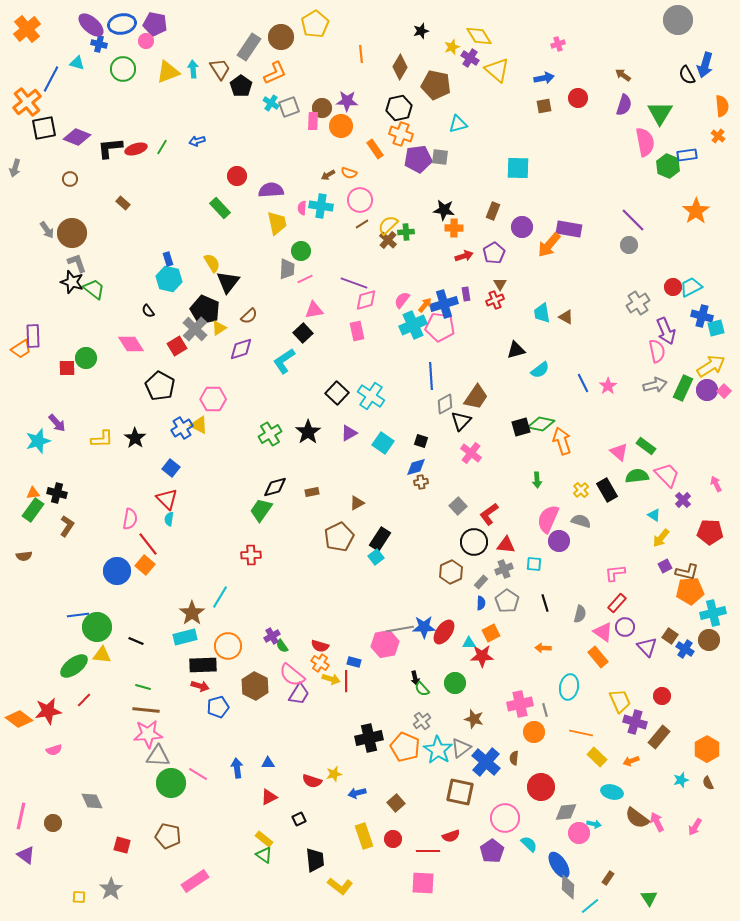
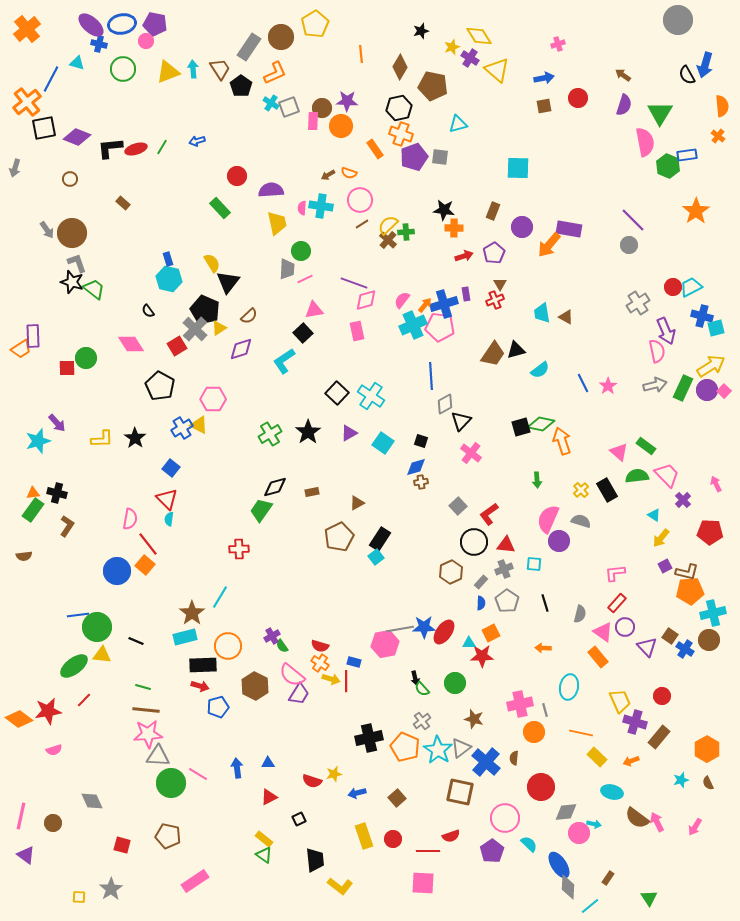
brown pentagon at (436, 85): moved 3 px left, 1 px down
purple pentagon at (418, 159): moved 4 px left, 2 px up; rotated 12 degrees counterclockwise
brown trapezoid at (476, 397): moved 17 px right, 43 px up
red cross at (251, 555): moved 12 px left, 6 px up
brown square at (396, 803): moved 1 px right, 5 px up
